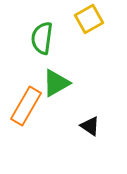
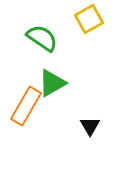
green semicircle: rotated 116 degrees clockwise
green triangle: moved 4 px left
black triangle: rotated 25 degrees clockwise
